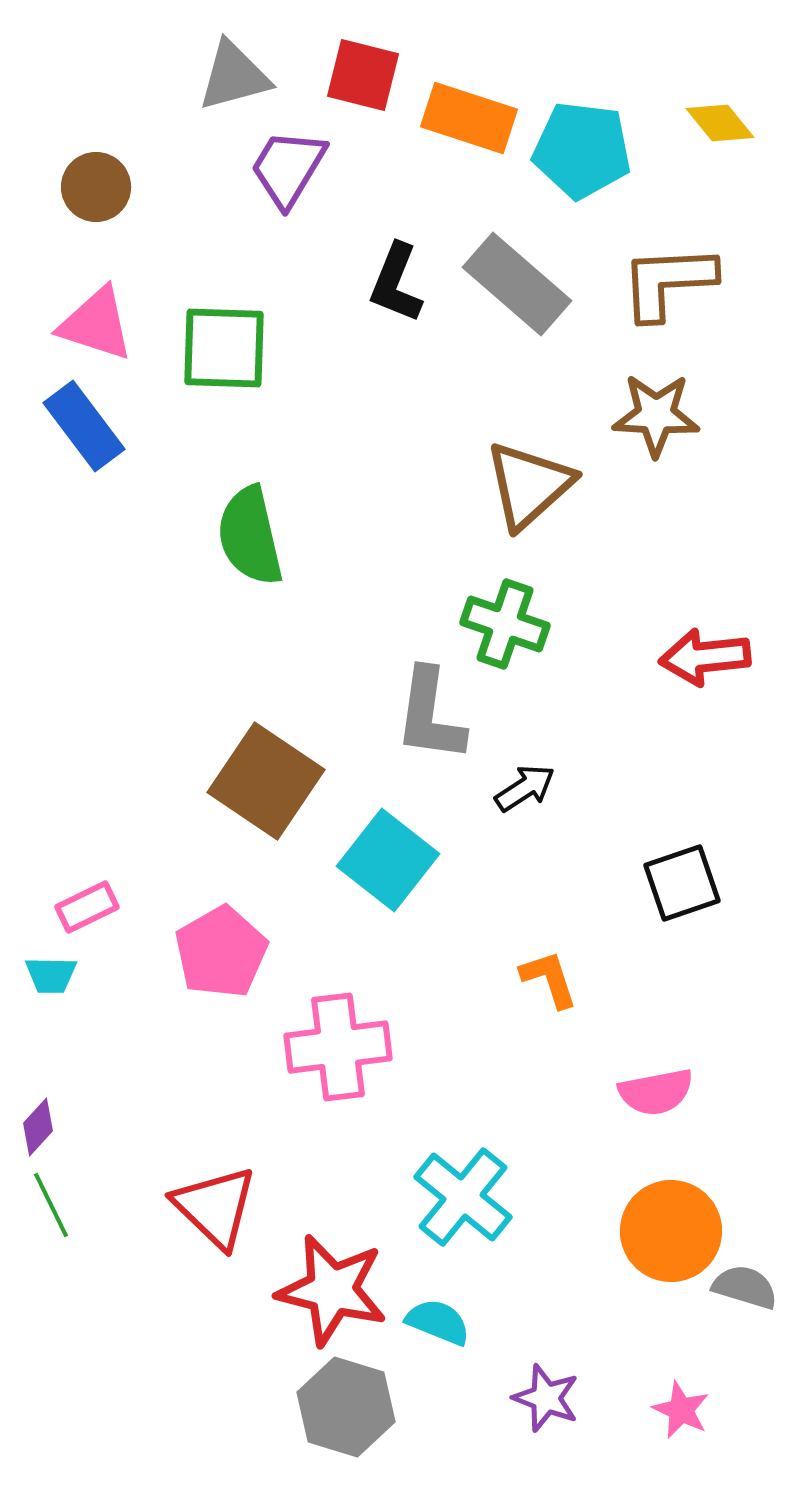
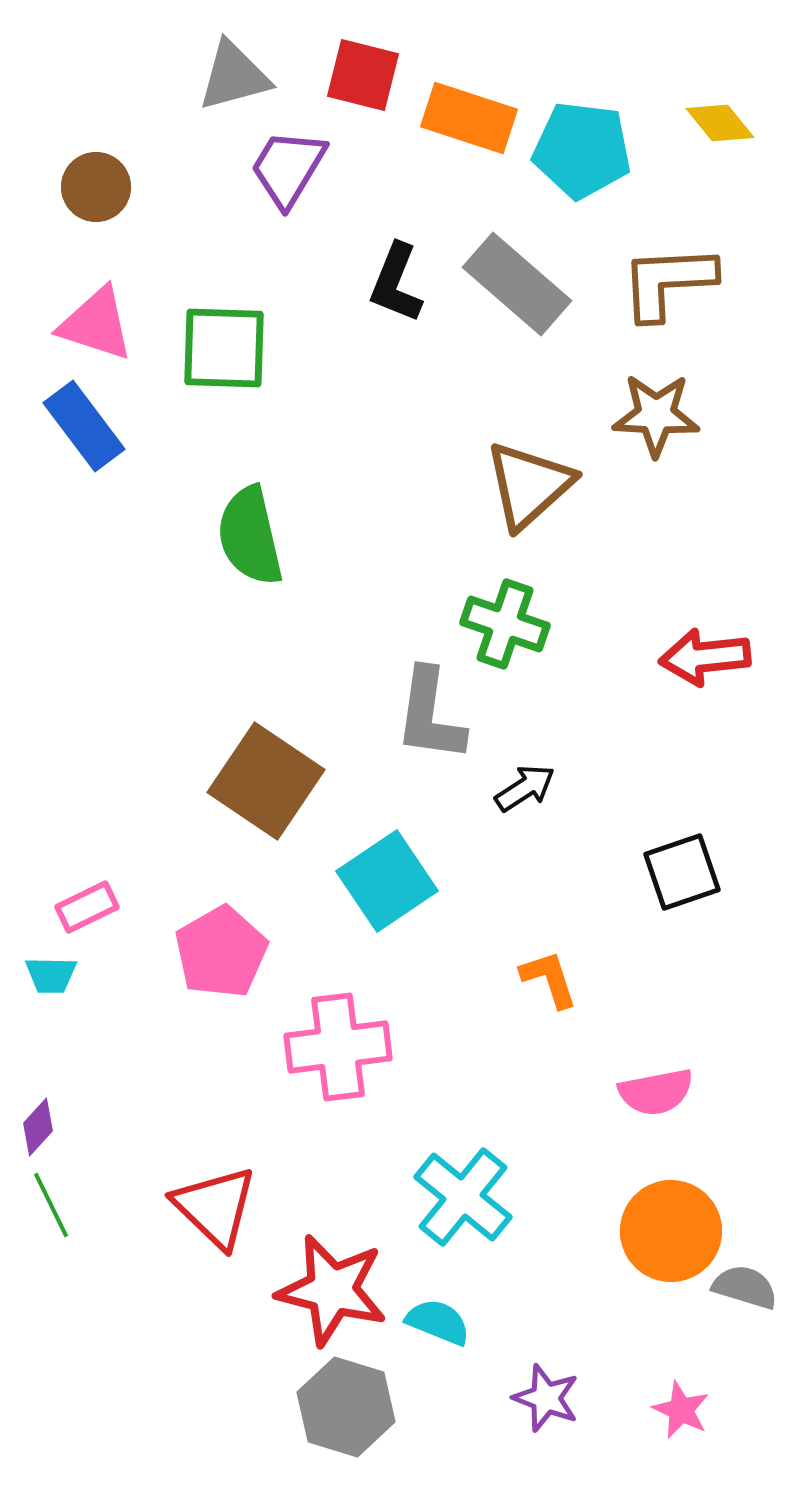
cyan square: moved 1 px left, 21 px down; rotated 18 degrees clockwise
black square: moved 11 px up
